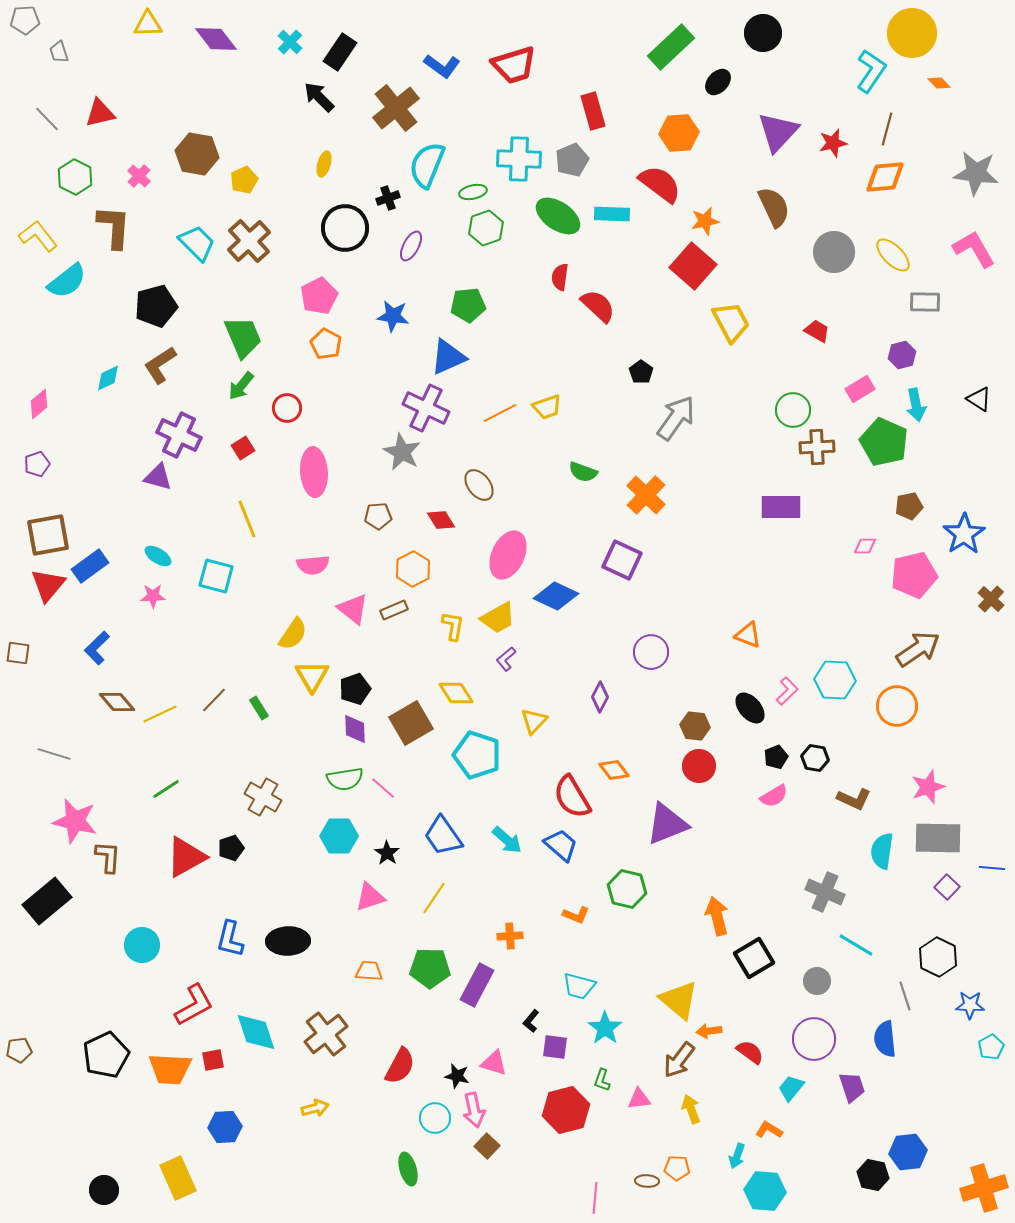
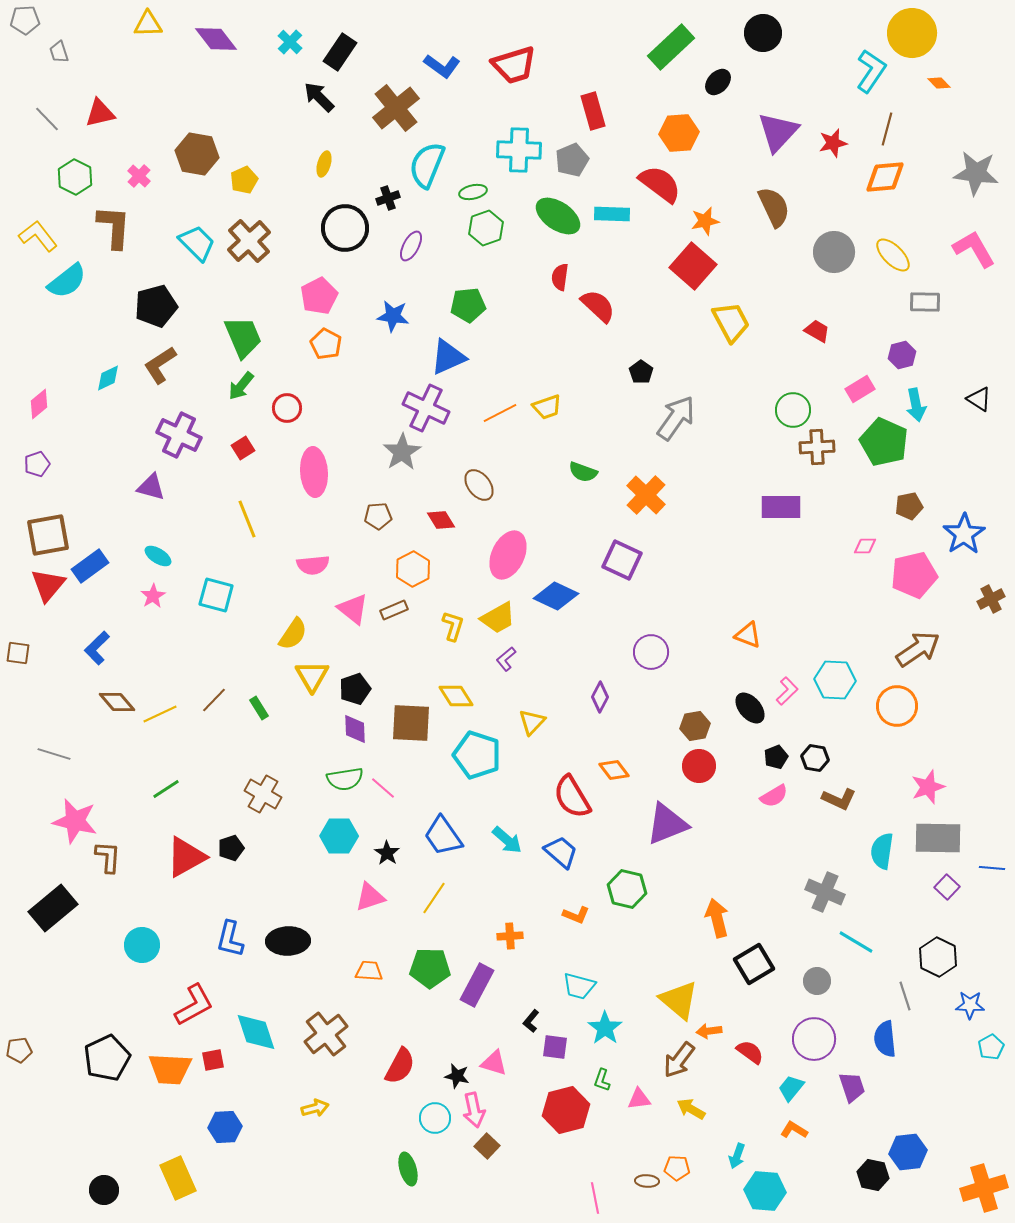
cyan cross at (519, 159): moved 9 px up
gray star at (402, 452): rotated 12 degrees clockwise
purple triangle at (158, 477): moved 7 px left, 10 px down
cyan square at (216, 576): moved 19 px down
pink star at (153, 596): rotated 30 degrees counterclockwise
brown cross at (991, 599): rotated 20 degrees clockwise
yellow L-shape at (453, 626): rotated 8 degrees clockwise
yellow diamond at (456, 693): moved 3 px down
yellow triangle at (534, 721): moved 2 px left, 1 px down
brown square at (411, 723): rotated 33 degrees clockwise
brown hexagon at (695, 726): rotated 16 degrees counterclockwise
brown cross at (263, 797): moved 3 px up
brown L-shape at (854, 799): moved 15 px left
blue trapezoid at (561, 845): moved 7 px down
black rectangle at (47, 901): moved 6 px right, 7 px down
orange arrow at (717, 916): moved 2 px down
cyan line at (856, 945): moved 3 px up
black square at (754, 958): moved 6 px down
black pentagon at (106, 1055): moved 1 px right, 3 px down
yellow arrow at (691, 1109): rotated 40 degrees counterclockwise
orange L-shape at (769, 1130): moved 25 px right
pink line at (595, 1198): rotated 16 degrees counterclockwise
